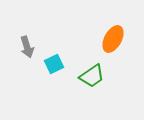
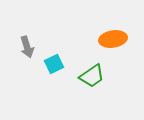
orange ellipse: rotated 52 degrees clockwise
